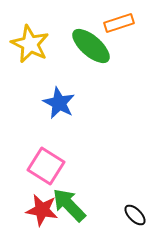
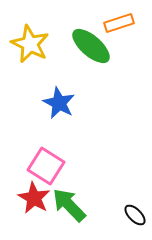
red star: moved 8 px left, 12 px up; rotated 20 degrees clockwise
